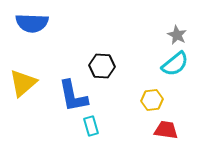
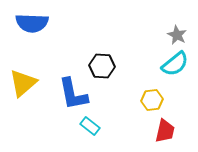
blue L-shape: moved 2 px up
cyan rectangle: moved 1 px left; rotated 36 degrees counterclockwise
red trapezoid: moved 1 px left, 1 px down; rotated 95 degrees clockwise
